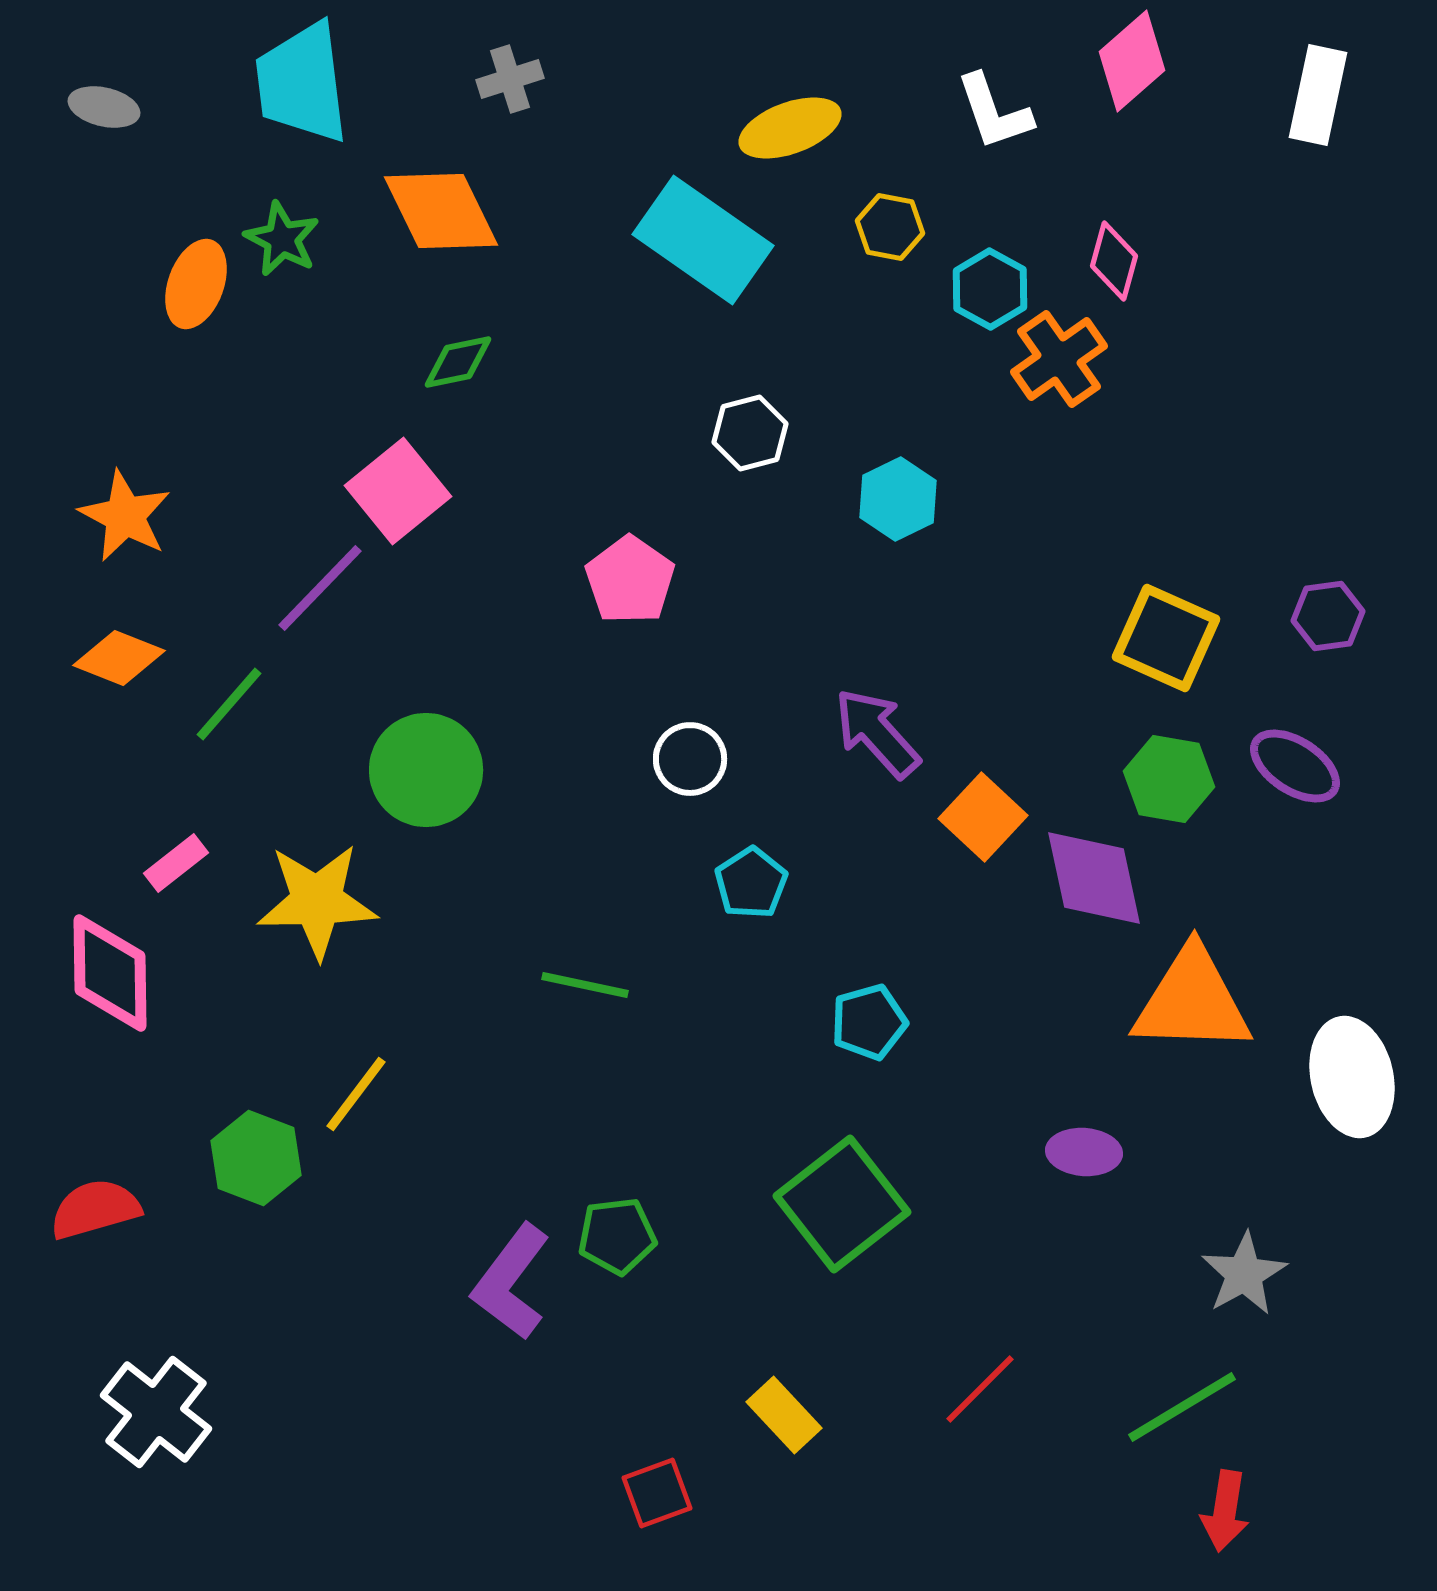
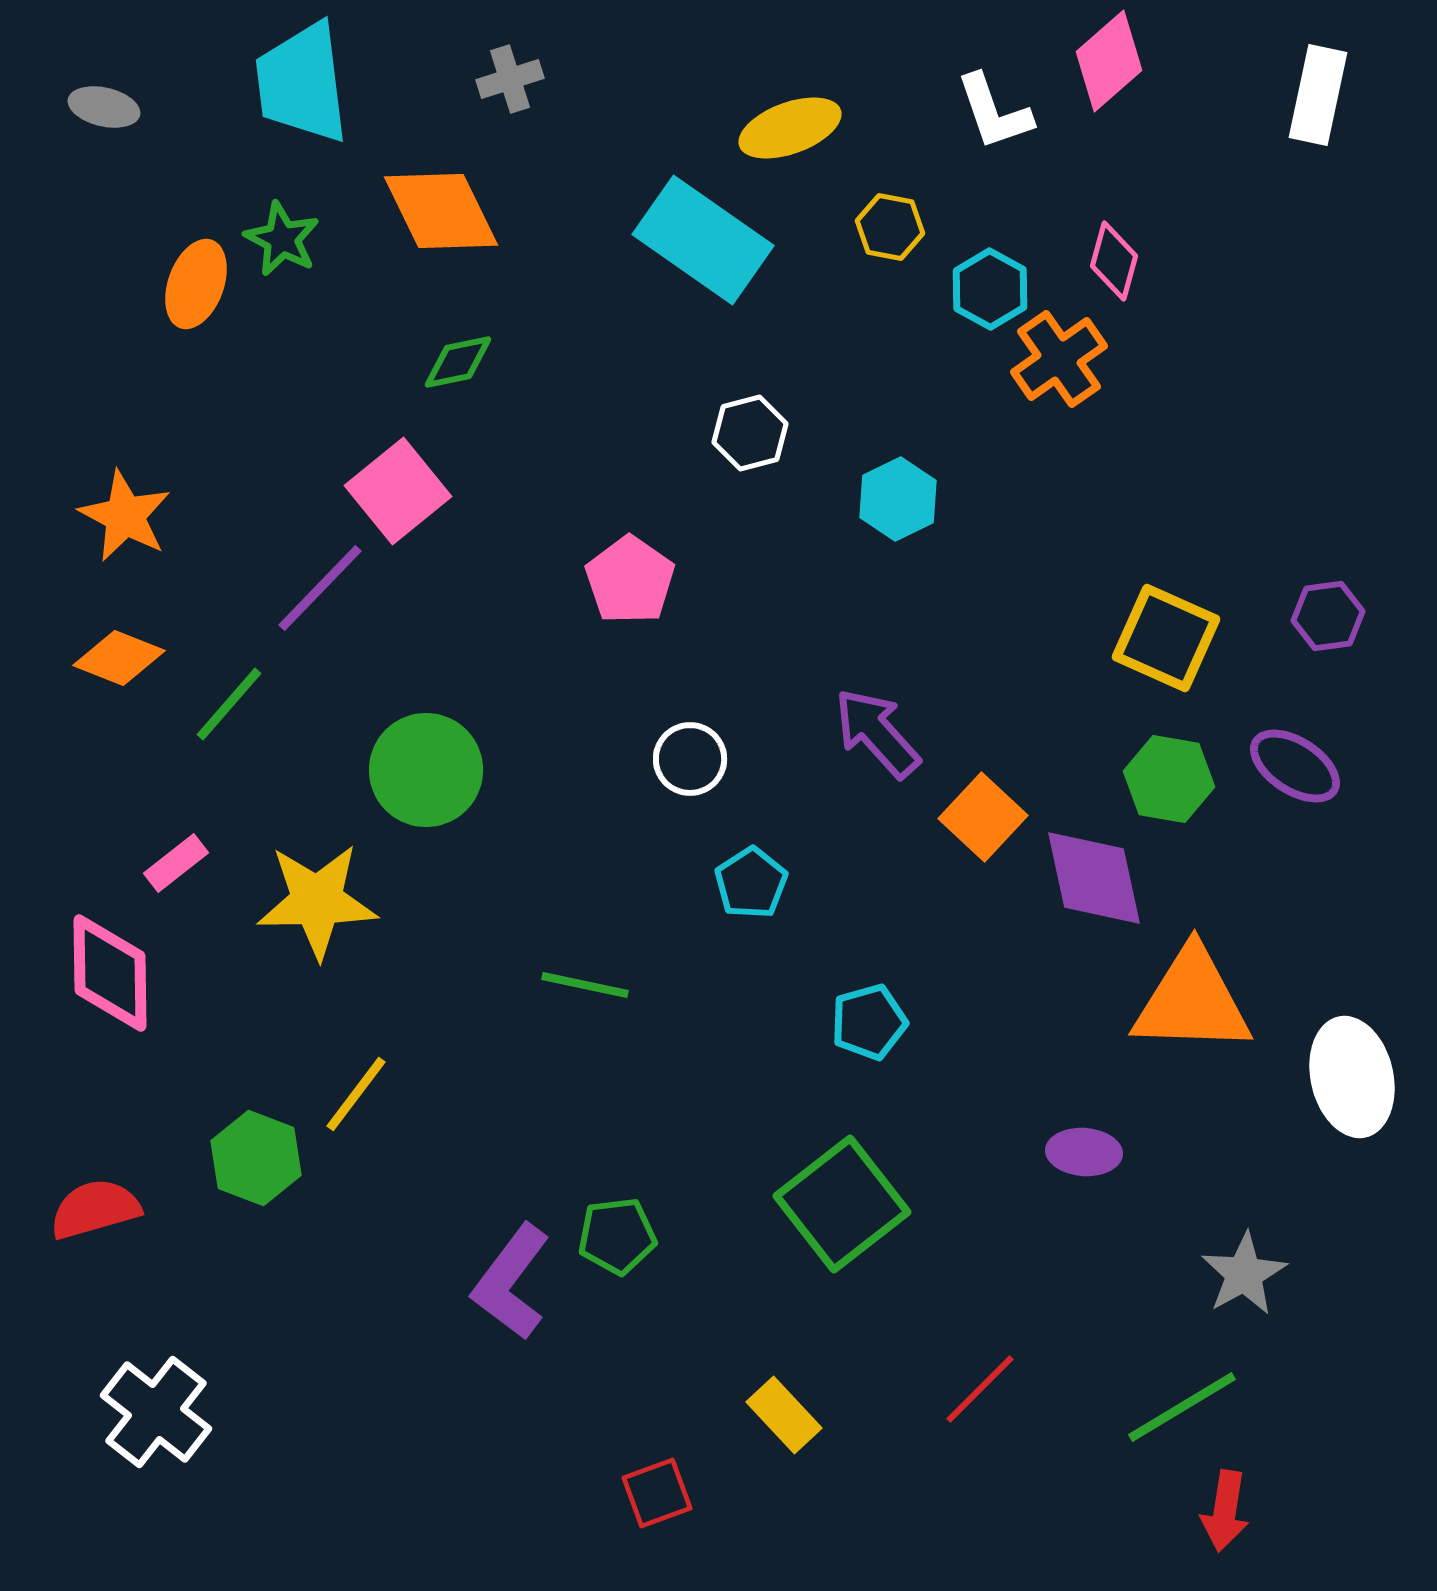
pink diamond at (1132, 61): moved 23 px left
